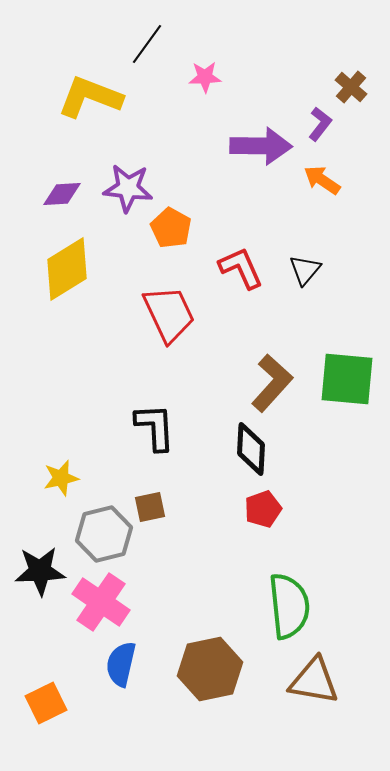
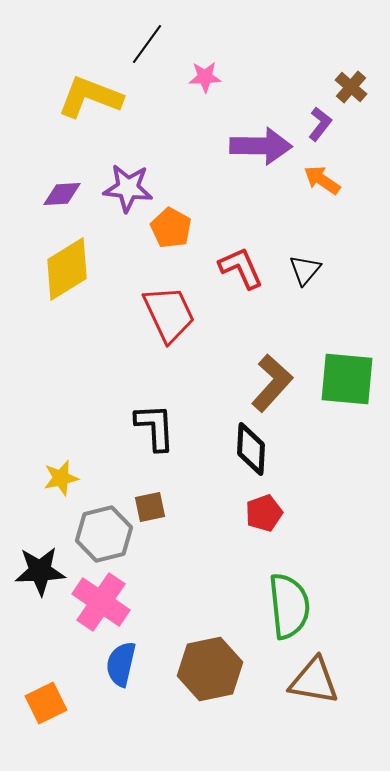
red pentagon: moved 1 px right, 4 px down
